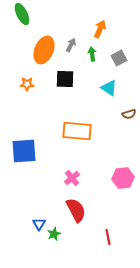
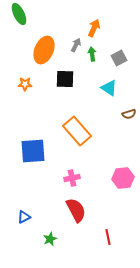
green ellipse: moved 3 px left
orange arrow: moved 6 px left, 1 px up
gray arrow: moved 5 px right
orange star: moved 2 px left
orange rectangle: rotated 44 degrees clockwise
blue square: moved 9 px right
pink cross: rotated 28 degrees clockwise
blue triangle: moved 15 px left, 7 px up; rotated 32 degrees clockwise
green star: moved 4 px left, 5 px down
